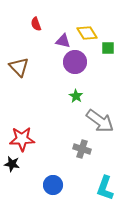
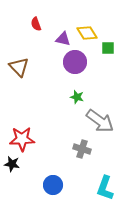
purple triangle: moved 2 px up
green star: moved 1 px right, 1 px down; rotated 16 degrees counterclockwise
